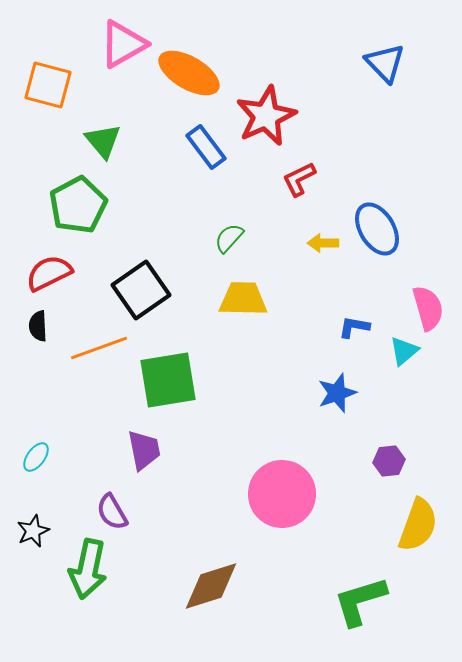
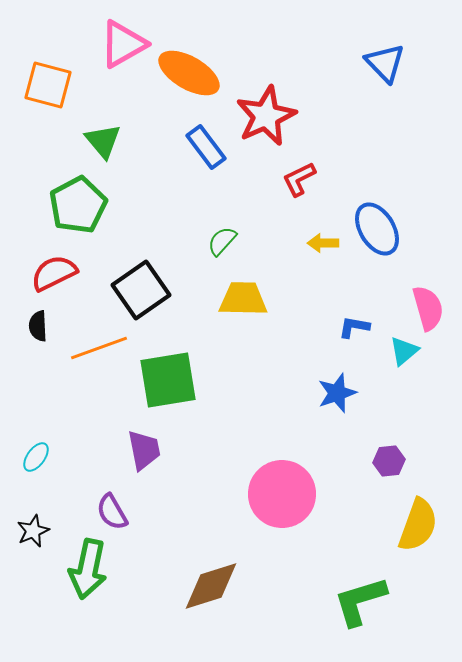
green semicircle: moved 7 px left, 3 px down
red semicircle: moved 5 px right
